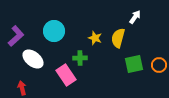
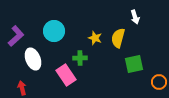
white arrow: rotated 128 degrees clockwise
white ellipse: rotated 30 degrees clockwise
orange circle: moved 17 px down
